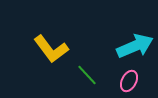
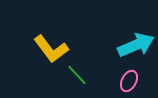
cyan arrow: moved 1 px right, 1 px up
green line: moved 10 px left
